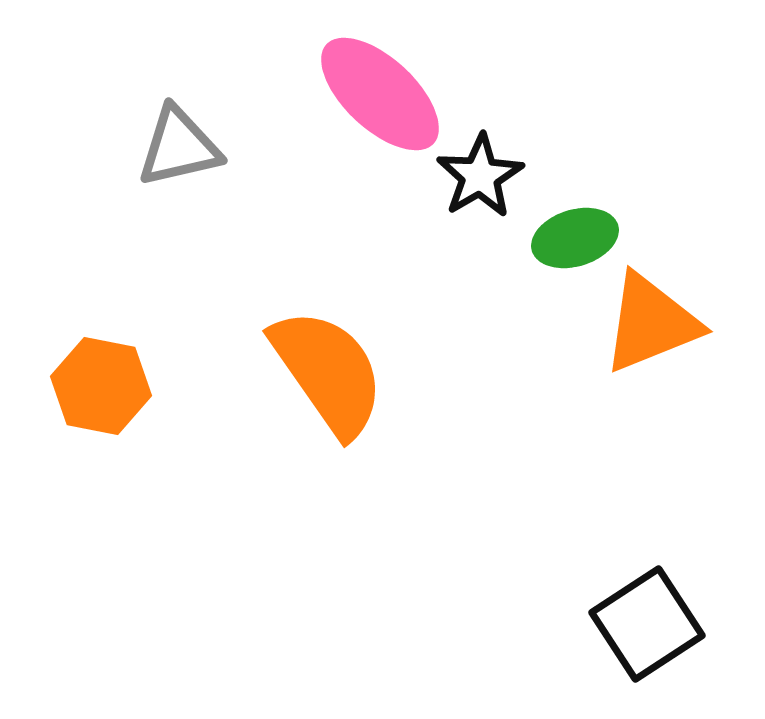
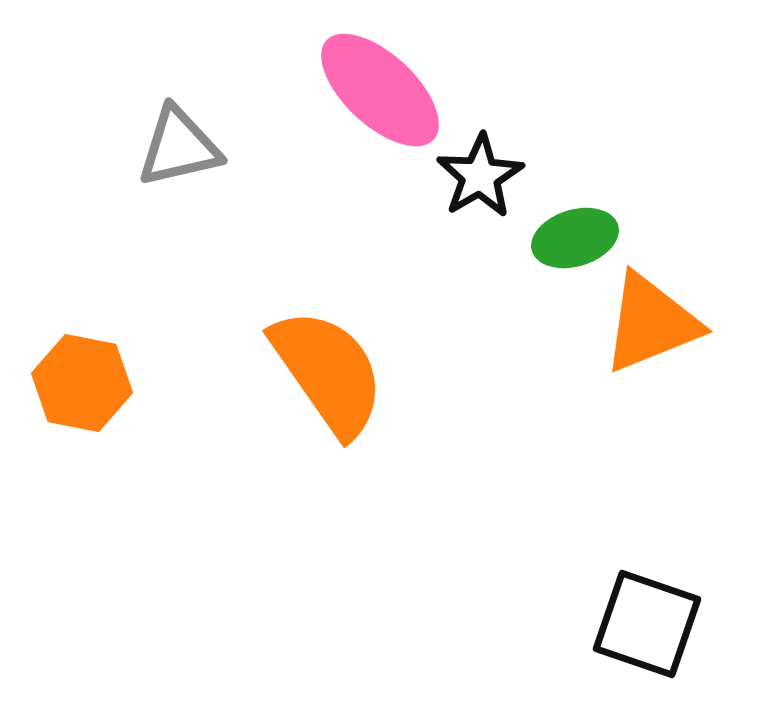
pink ellipse: moved 4 px up
orange hexagon: moved 19 px left, 3 px up
black square: rotated 38 degrees counterclockwise
